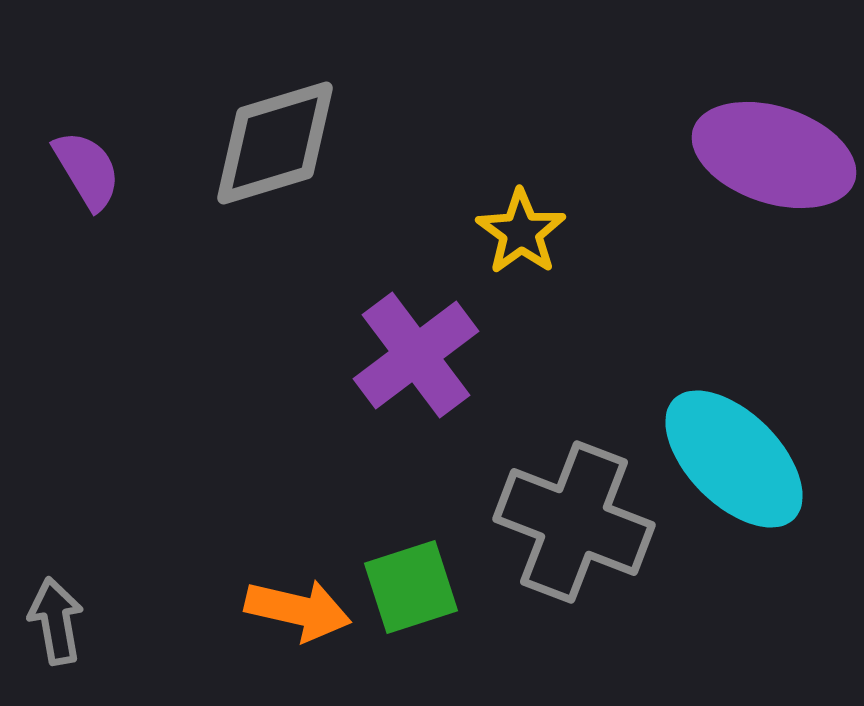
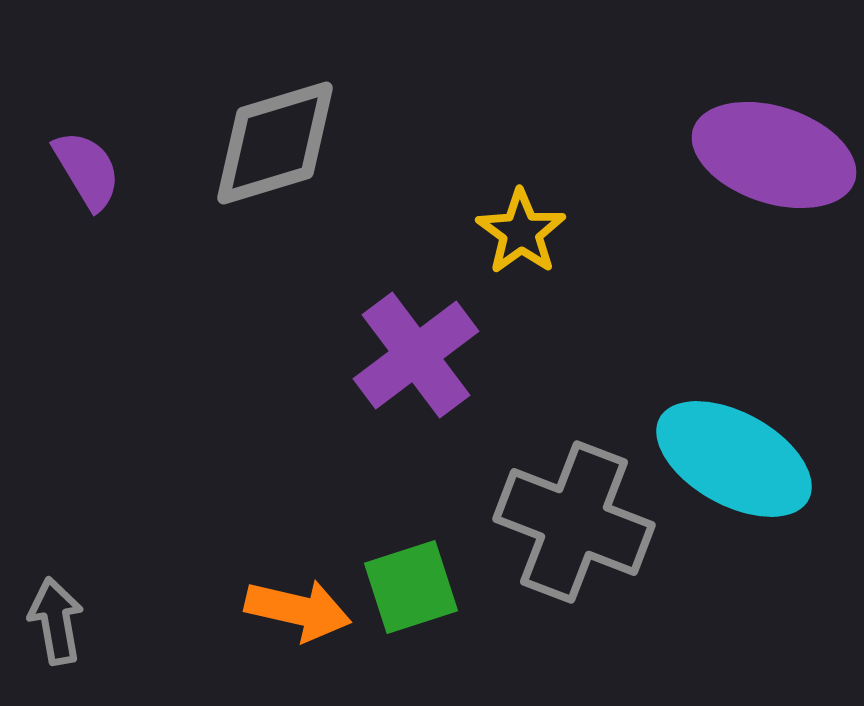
cyan ellipse: rotated 16 degrees counterclockwise
